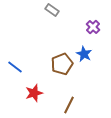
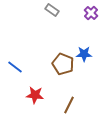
purple cross: moved 2 px left, 14 px up
blue star: rotated 28 degrees counterclockwise
brown pentagon: moved 1 px right; rotated 30 degrees counterclockwise
red star: moved 1 px right, 2 px down; rotated 24 degrees clockwise
